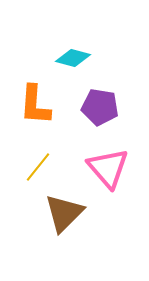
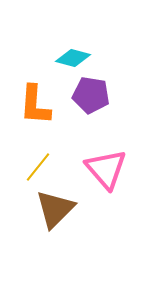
purple pentagon: moved 9 px left, 12 px up
pink triangle: moved 2 px left, 1 px down
brown triangle: moved 9 px left, 4 px up
